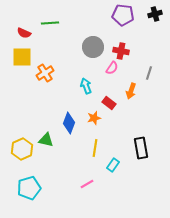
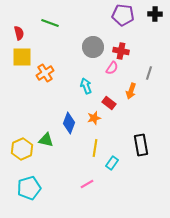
black cross: rotated 16 degrees clockwise
green line: rotated 24 degrees clockwise
red semicircle: moved 5 px left; rotated 128 degrees counterclockwise
black rectangle: moved 3 px up
cyan rectangle: moved 1 px left, 2 px up
